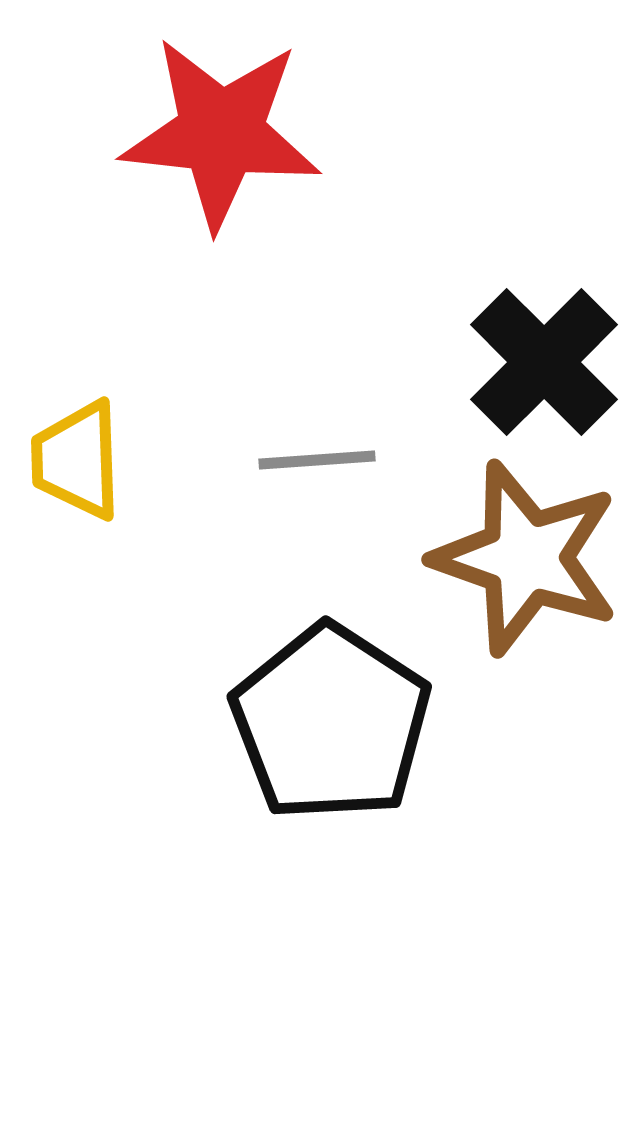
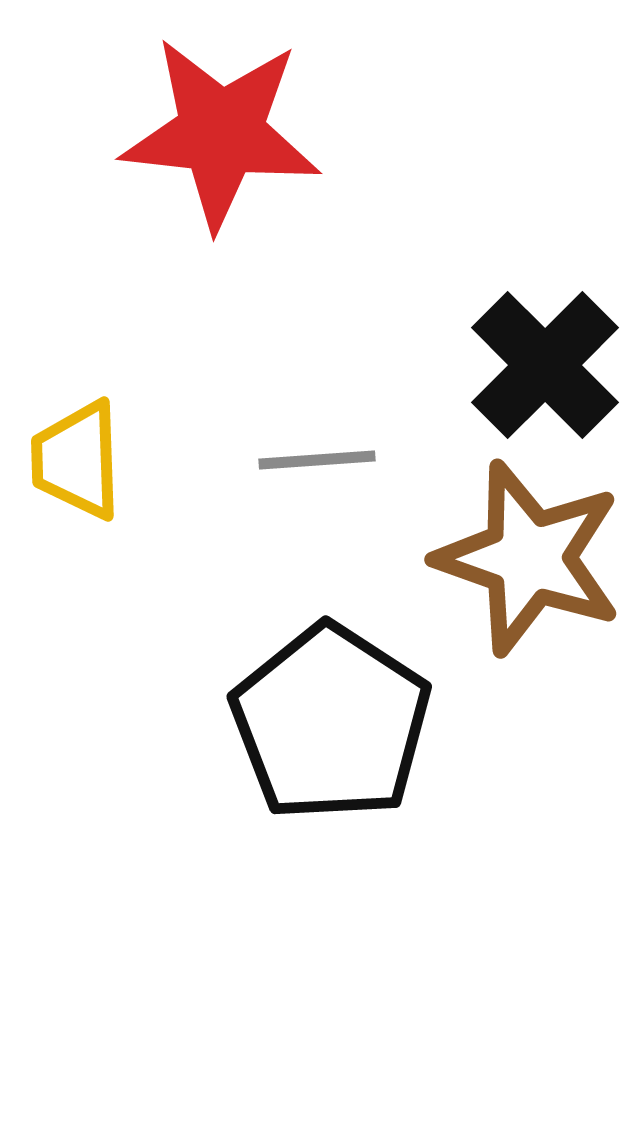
black cross: moved 1 px right, 3 px down
brown star: moved 3 px right
